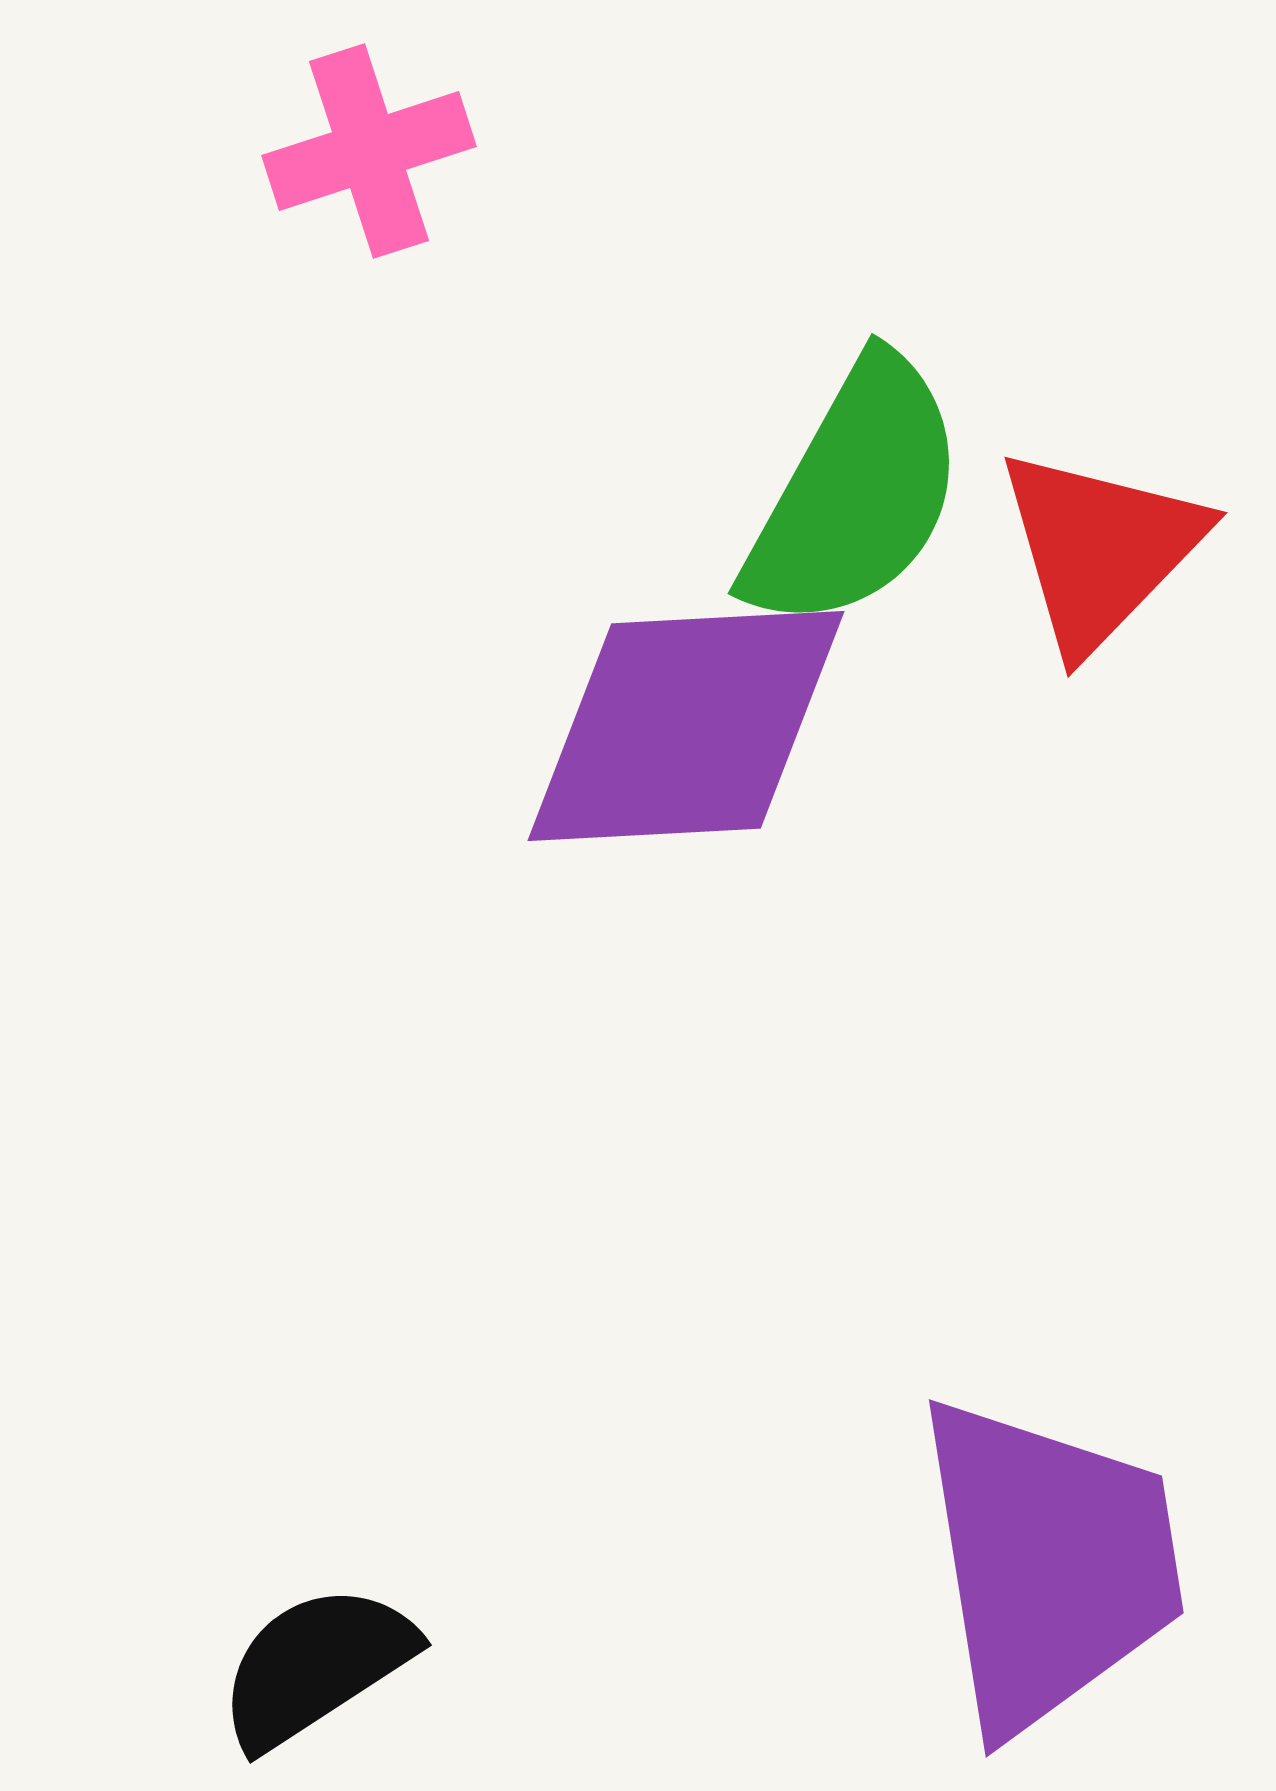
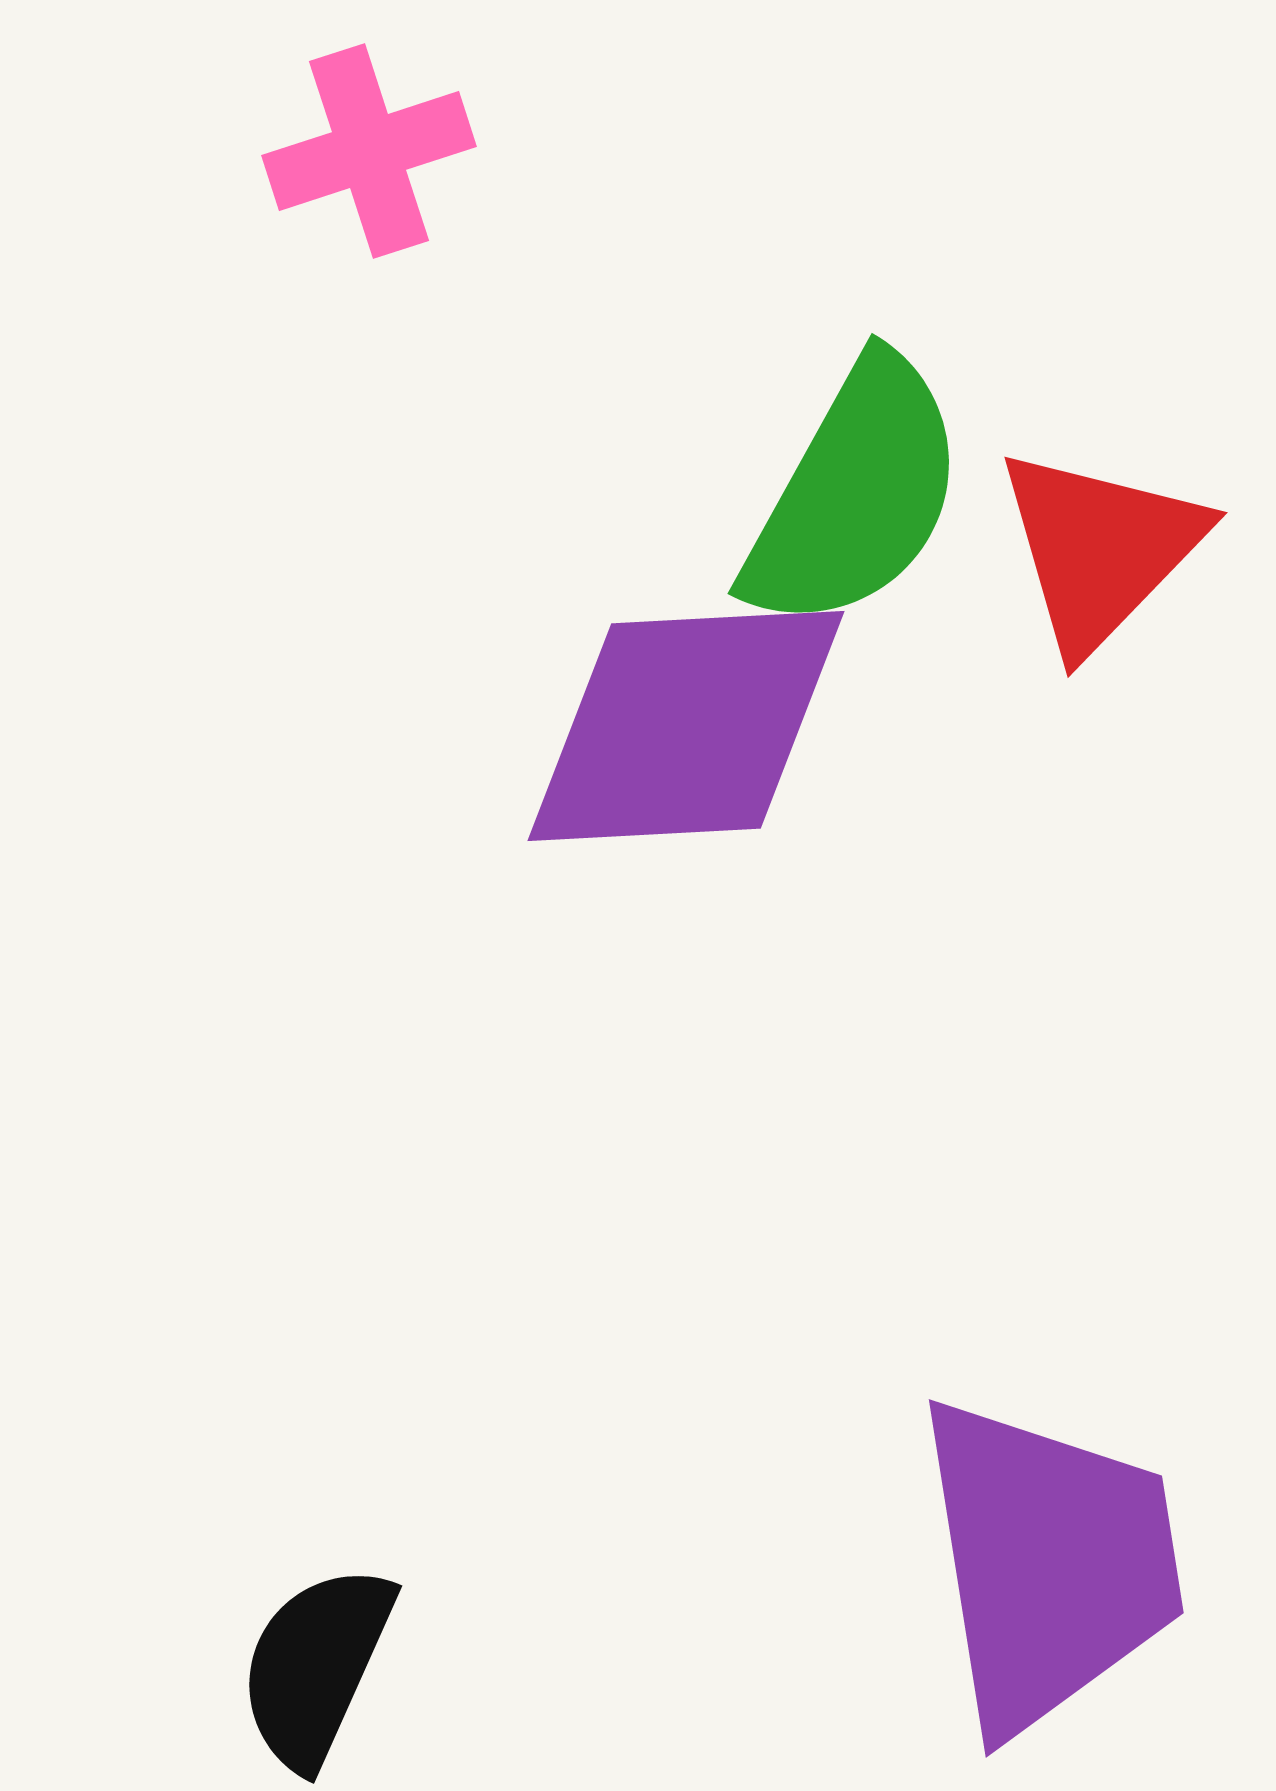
black semicircle: rotated 33 degrees counterclockwise
